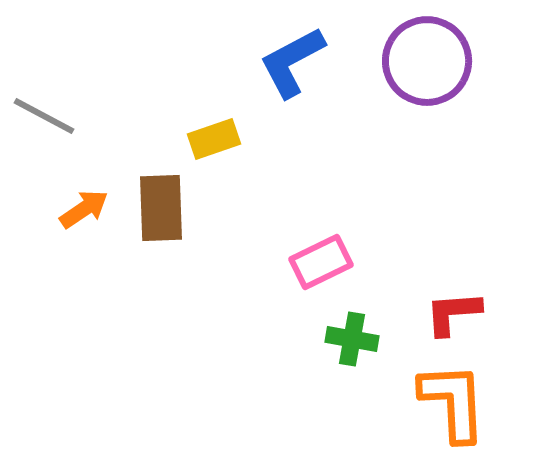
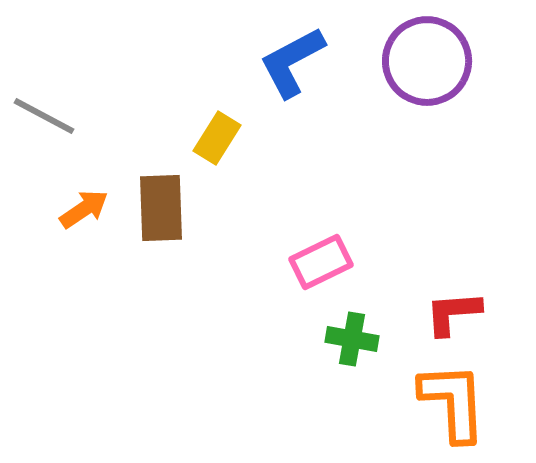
yellow rectangle: moved 3 px right, 1 px up; rotated 39 degrees counterclockwise
